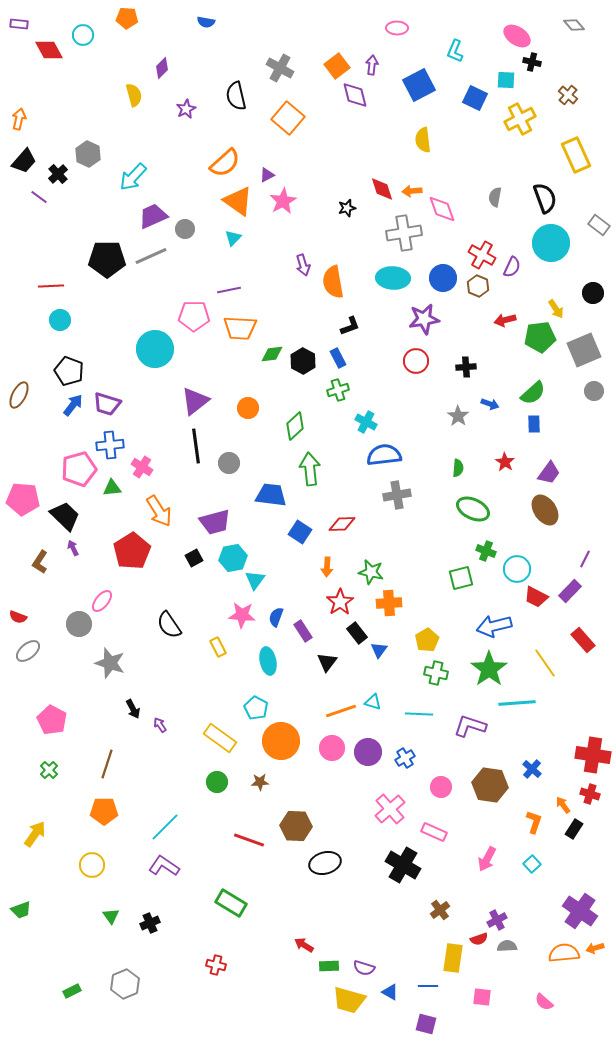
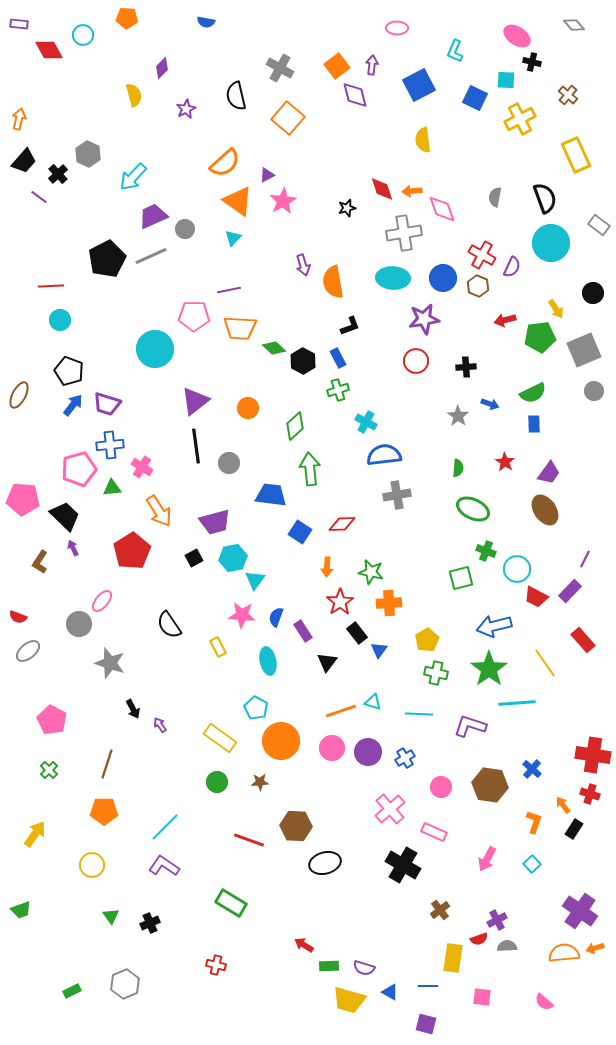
black pentagon at (107, 259): rotated 27 degrees counterclockwise
green diamond at (272, 354): moved 2 px right, 6 px up; rotated 50 degrees clockwise
green semicircle at (533, 393): rotated 16 degrees clockwise
